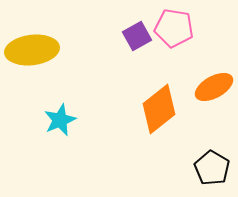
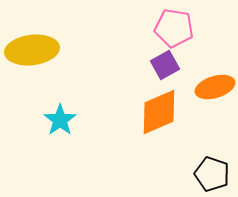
purple square: moved 28 px right, 29 px down
orange ellipse: moved 1 px right; rotated 12 degrees clockwise
orange diamond: moved 3 px down; rotated 15 degrees clockwise
cyan star: rotated 12 degrees counterclockwise
black pentagon: moved 6 px down; rotated 12 degrees counterclockwise
